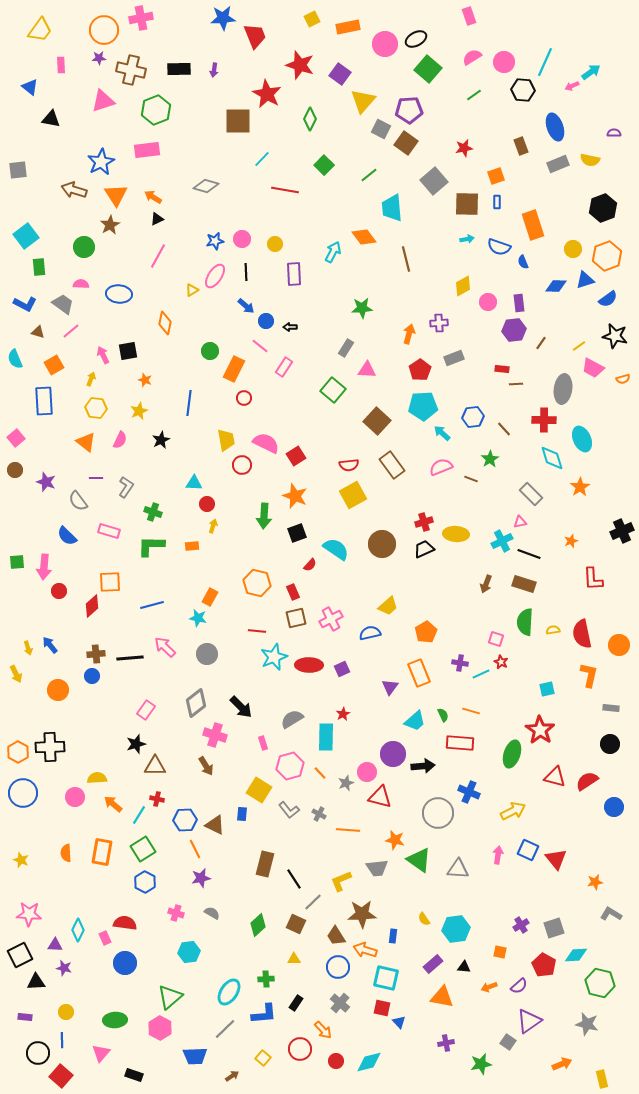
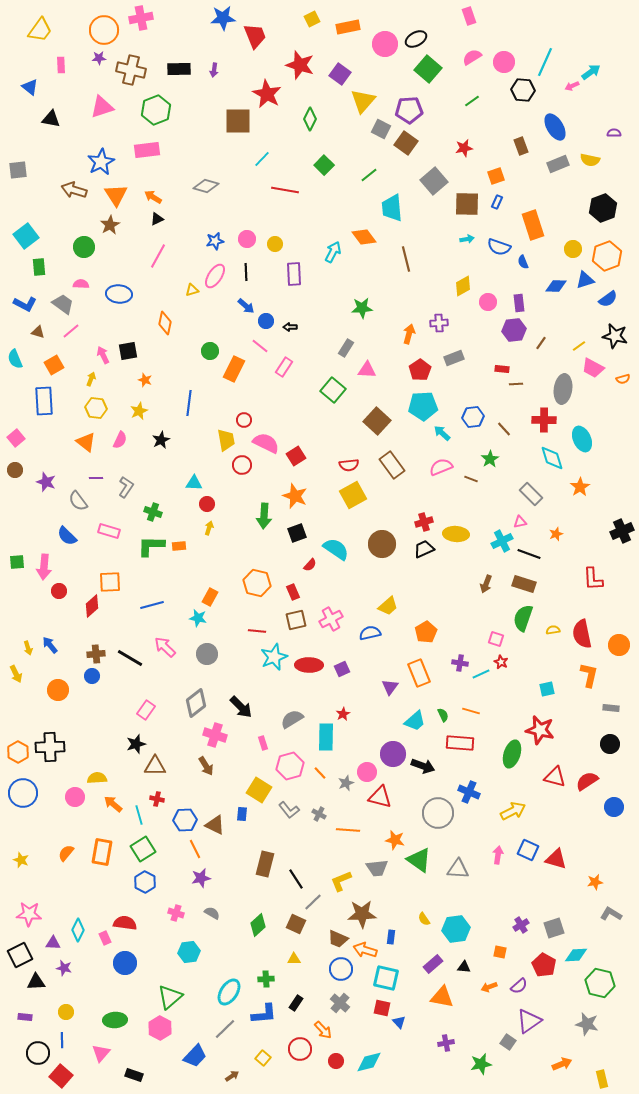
green line at (474, 95): moved 2 px left, 6 px down
pink triangle at (103, 101): moved 1 px left, 6 px down
blue ellipse at (555, 127): rotated 12 degrees counterclockwise
blue rectangle at (497, 202): rotated 24 degrees clockwise
pink circle at (242, 239): moved 5 px right
yellow triangle at (192, 290): rotated 16 degrees clockwise
red circle at (244, 398): moved 22 px down
yellow arrow at (213, 526): moved 4 px left, 2 px down
orange star at (571, 541): moved 15 px left, 7 px up
orange rectangle at (192, 546): moved 13 px left
brown square at (296, 618): moved 2 px down
green semicircle at (525, 622): moved 2 px left, 4 px up; rotated 16 degrees clockwise
black line at (130, 658): rotated 36 degrees clockwise
red star at (540, 730): rotated 20 degrees counterclockwise
black arrow at (423, 766): rotated 25 degrees clockwise
cyan line at (139, 815): rotated 48 degrees counterclockwise
orange semicircle at (66, 853): rotated 42 degrees clockwise
red triangle at (556, 859): rotated 35 degrees counterclockwise
black line at (294, 879): moved 2 px right
brown trapezoid at (336, 936): moved 2 px right, 3 px down; rotated 35 degrees counterclockwise
blue rectangle at (393, 936): moved 2 px left, 1 px down
purple triangle at (55, 945): moved 2 px left, 2 px up
blue circle at (338, 967): moved 3 px right, 2 px down
blue trapezoid at (195, 1056): rotated 45 degrees counterclockwise
